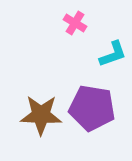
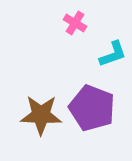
purple pentagon: rotated 12 degrees clockwise
